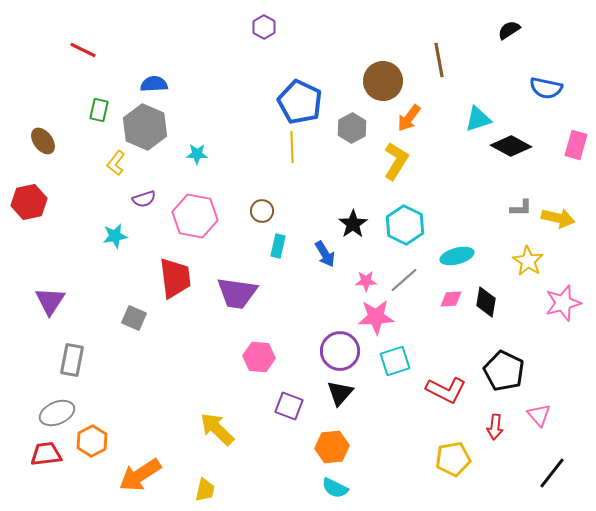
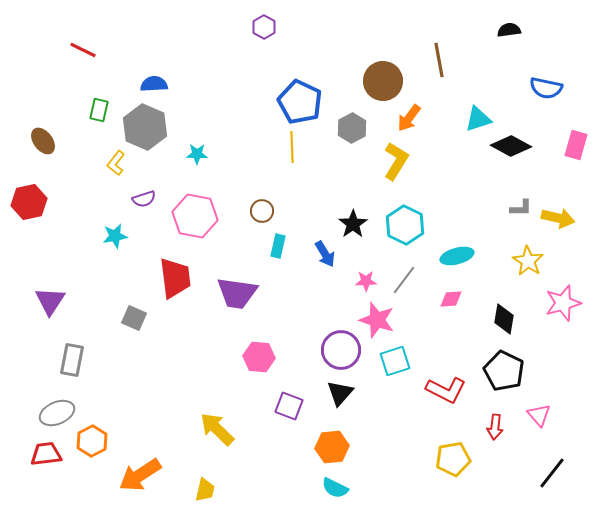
black semicircle at (509, 30): rotated 25 degrees clockwise
gray line at (404, 280): rotated 12 degrees counterclockwise
black diamond at (486, 302): moved 18 px right, 17 px down
pink star at (376, 317): moved 1 px right, 3 px down; rotated 21 degrees clockwise
purple circle at (340, 351): moved 1 px right, 1 px up
